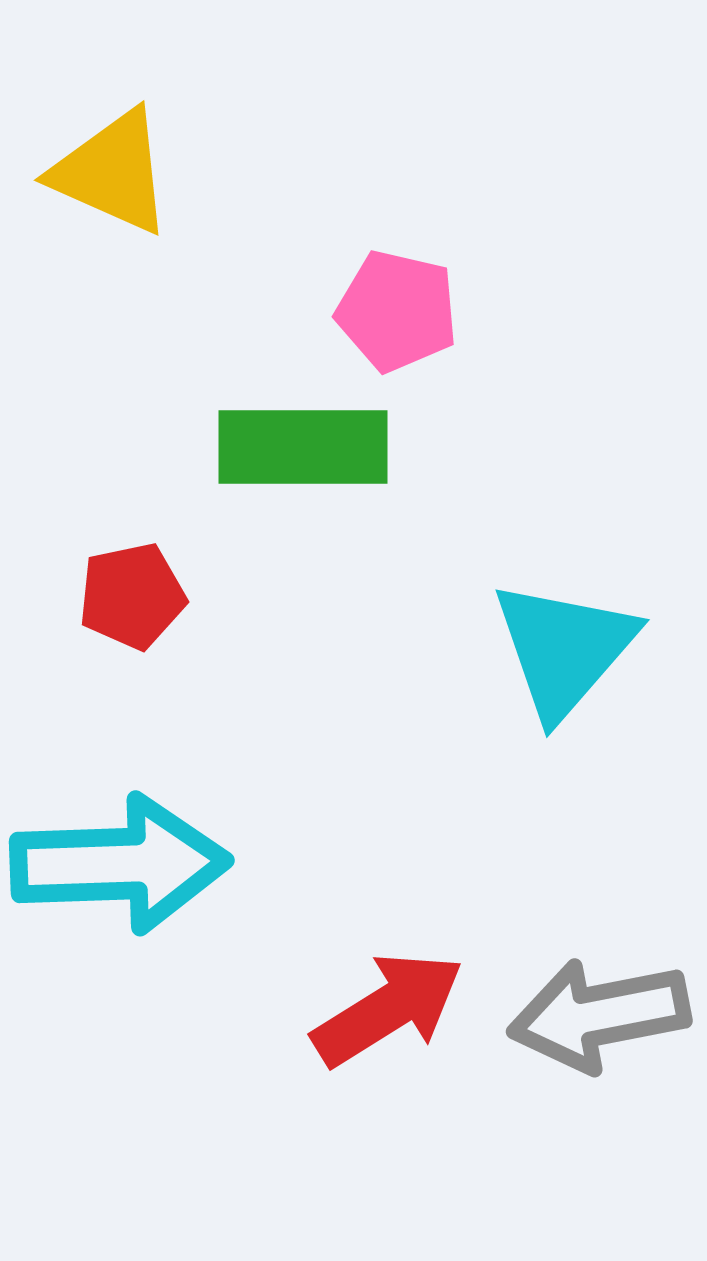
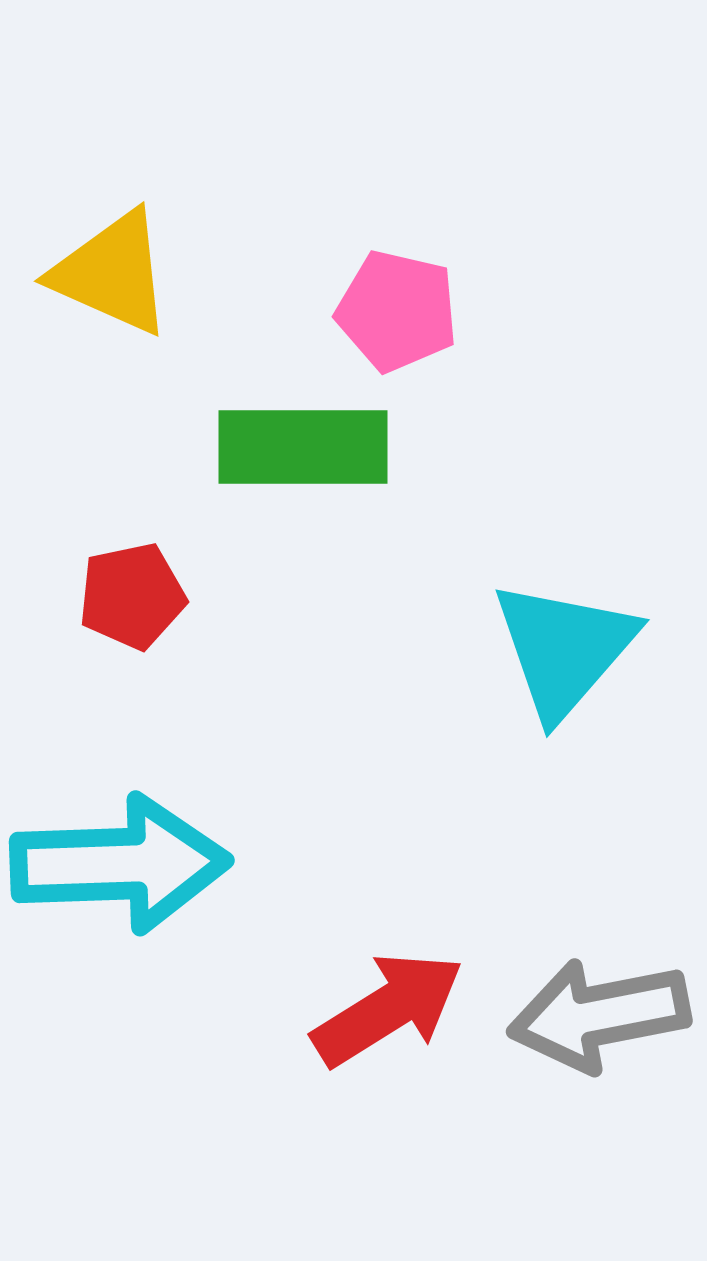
yellow triangle: moved 101 px down
